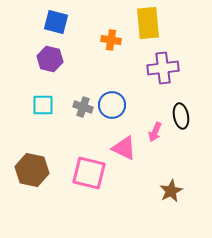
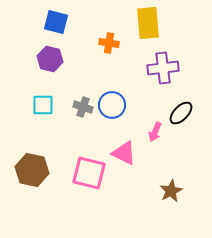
orange cross: moved 2 px left, 3 px down
black ellipse: moved 3 px up; rotated 55 degrees clockwise
pink triangle: moved 5 px down
